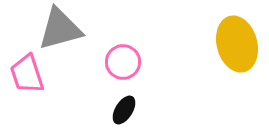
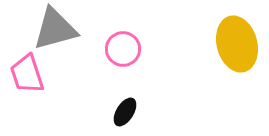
gray triangle: moved 5 px left
pink circle: moved 13 px up
black ellipse: moved 1 px right, 2 px down
